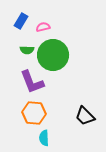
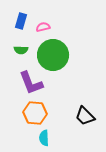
blue rectangle: rotated 14 degrees counterclockwise
green semicircle: moved 6 px left
purple L-shape: moved 1 px left, 1 px down
orange hexagon: moved 1 px right
